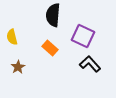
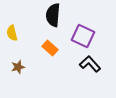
yellow semicircle: moved 4 px up
brown star: rotated 16 degrees clockwise
